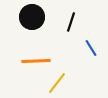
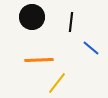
black line: rotated 12 degrees counterclockwise
blue line: rotated 18 degrees counterclockwise
orange line: moved 3 px right, 1 px up
